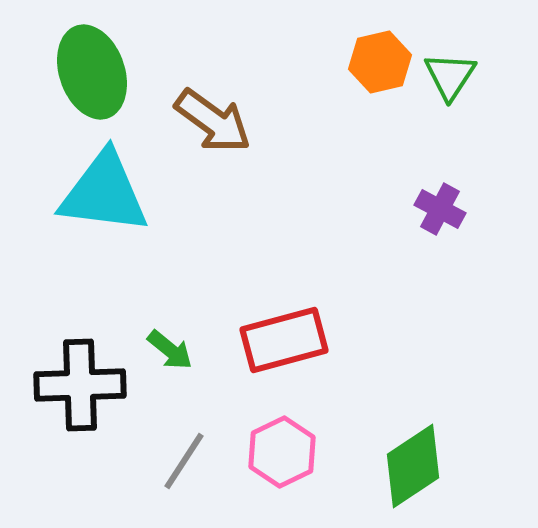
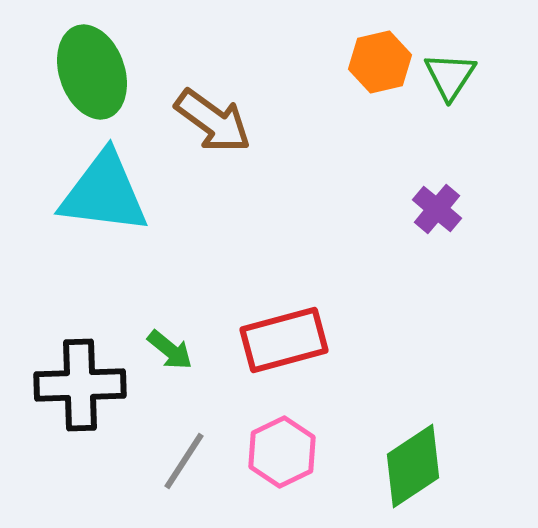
purple cross: moved 3 px left; rotated 12 degrees clockwise
